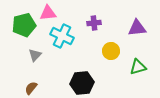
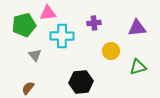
cyan cross: rotated 25 degrees counterclockwise
gray triangle: rotated 24 degrees counterclockwise
black hexagon: moved 1 px left, 1 px up
brown semicircle: moved 3 px left
